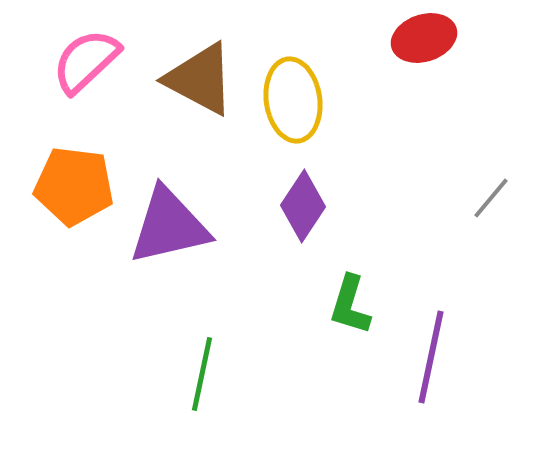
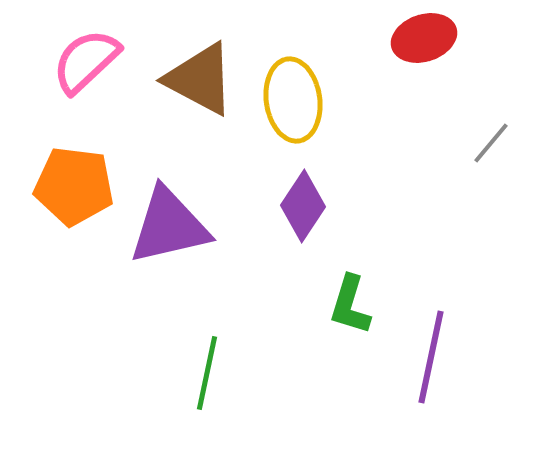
gray line: moved 55 px up
green line: moved 5 px right, 1 px up
